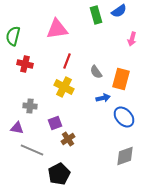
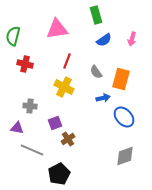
blue semicircle: moved 15 px left, 29 px down
